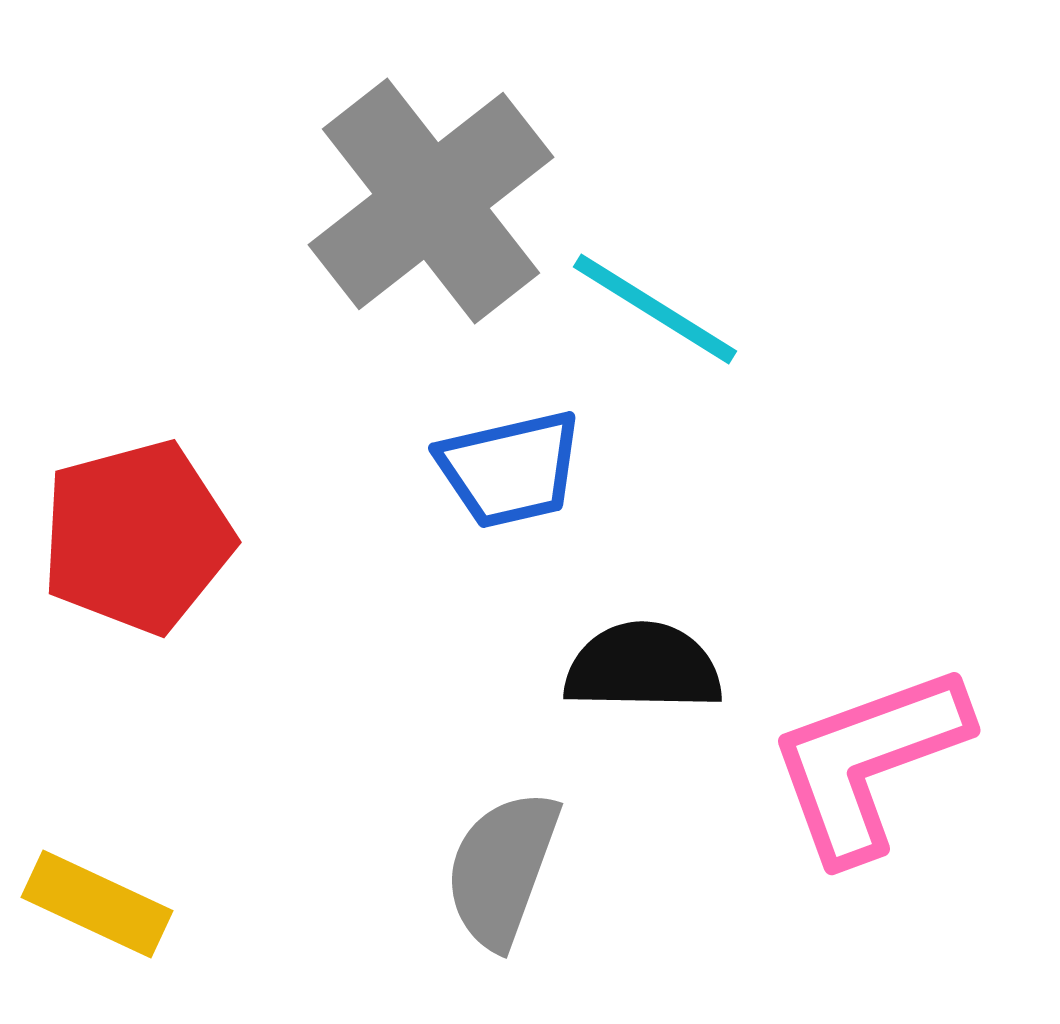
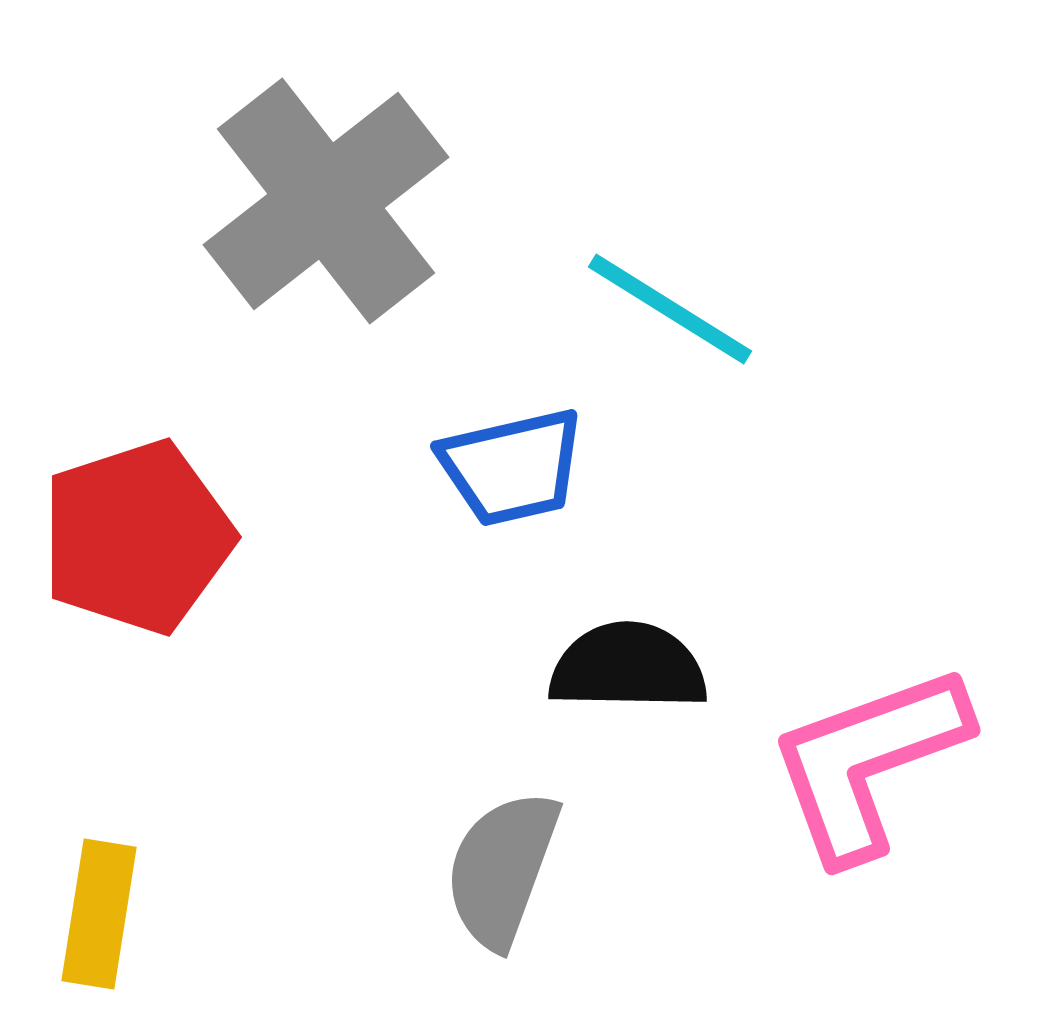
gray cross: moved 105 px left
cyan line: moved 15 px right
blue trapezoid: moved 2 px right, 2 px up
red pentagon: rotated 3 degrees counterclockwise
black semicircle: moved 15 px left
yellow rectangle: moved 2 px right, 10 px down; rotated 74 degrees clockwise
